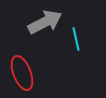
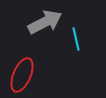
red ellipse: moved 2 px down; rotated 44 degrees clockwise
